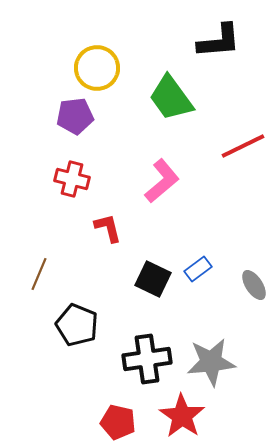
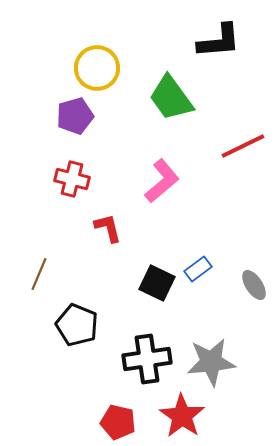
purple pentagon: rotated 9 degrees counterclockwise
black square: moved 4 px right, 4 px down
